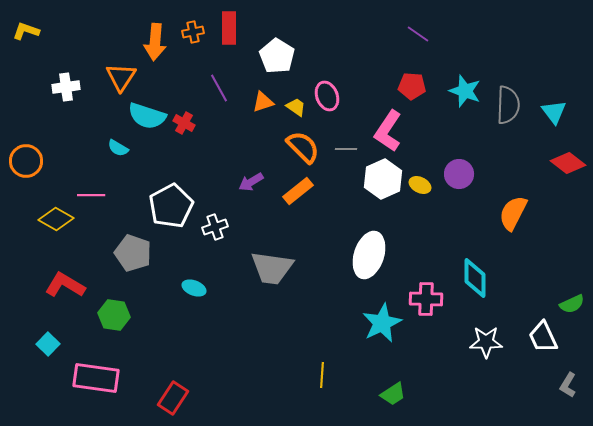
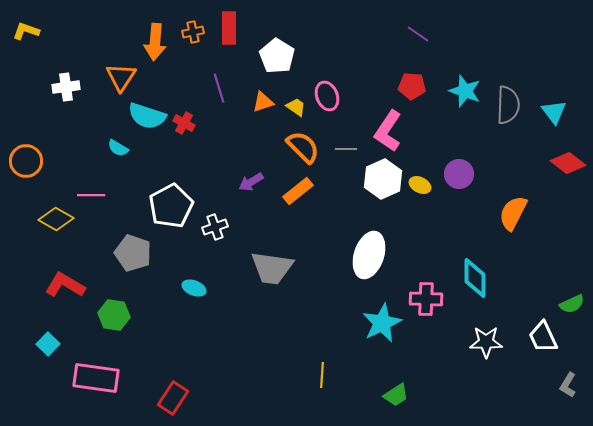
purple line at (219, 88): rotated 12 degrees clockwise
green trapezoid at (393, 394): moved 3 px right, 1 px down
